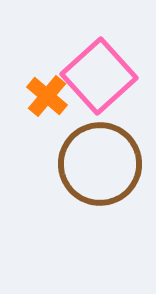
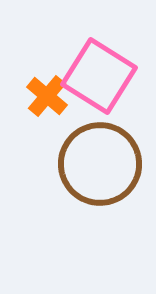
pink square: rotated 16 degrees counterclockwise
